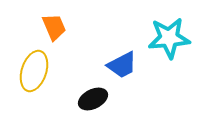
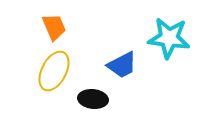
cyan star: rotated 12 degrees clockwise
yellow ellipse: moved 20 px right; rotated 9 degrees clockwise
black ellipse: rotated 32 degrees clockwise
